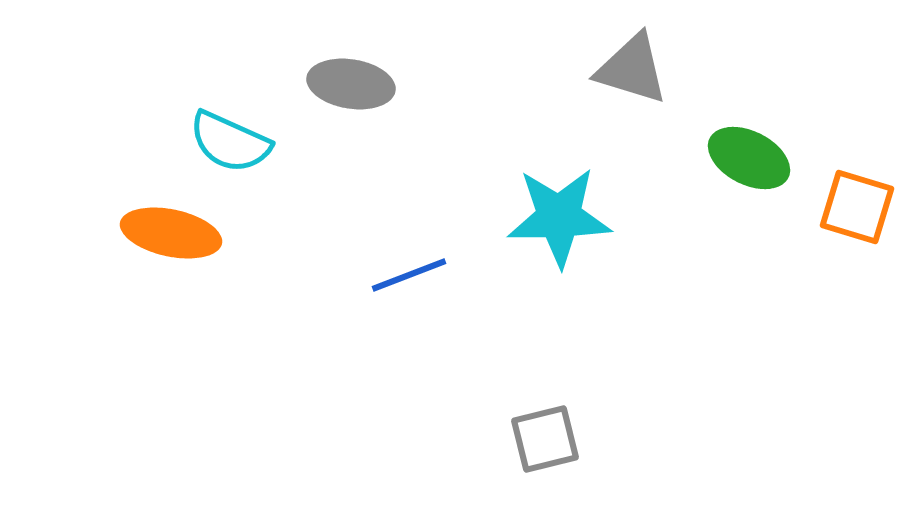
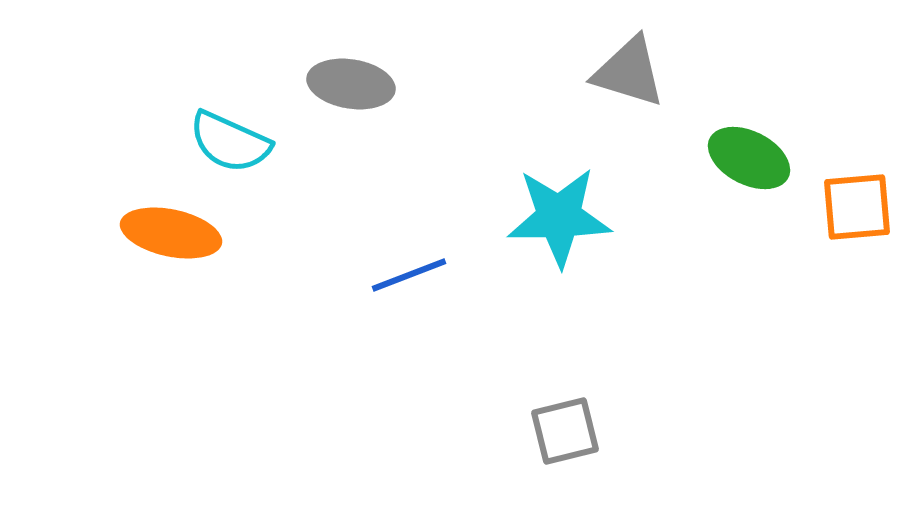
gray triangle: moved 3 px left, 3 px down
orange square: rotated 22 degrees counterclockwise
gray square: moved 20 px right, 8 px up
